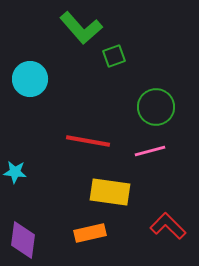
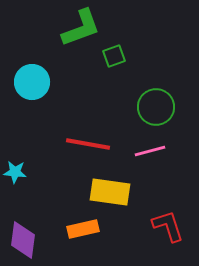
green L-shape: rotated 69 degrees counterclockwise
cyan circle: moved 2 px right, 3 px down
red line: moved 3 px down
red L-shape: rotated 27 degrees clockwise
orange rectangle: moved 7 px left, 4 px up
